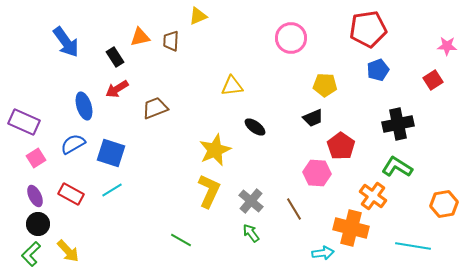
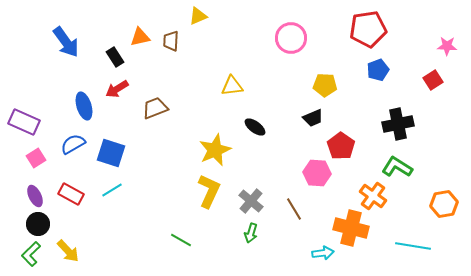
green arrow at (251, 233): rotated 126 degrees counterclockwise
